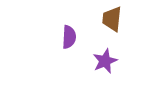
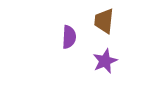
brown trapezoid: moved 8 px left, 2 px down
